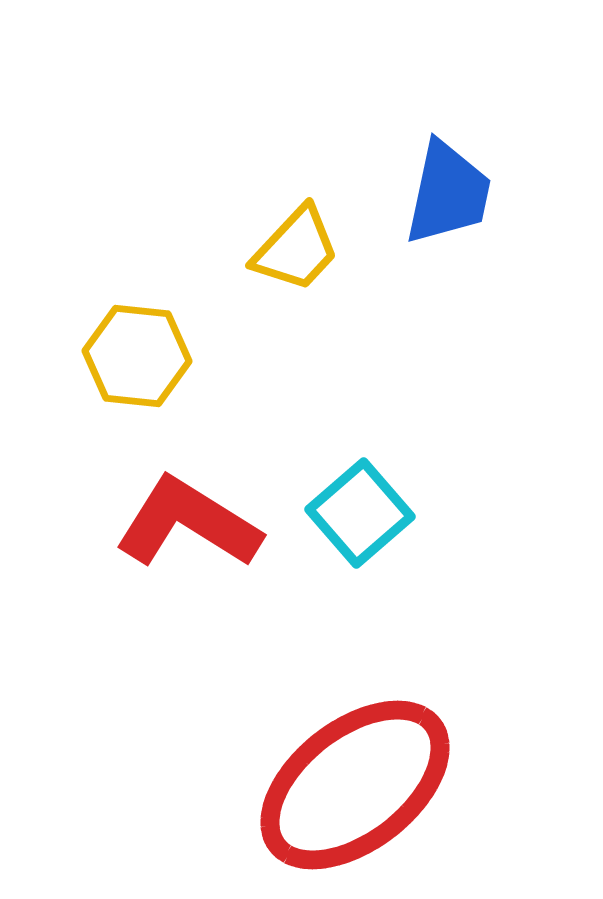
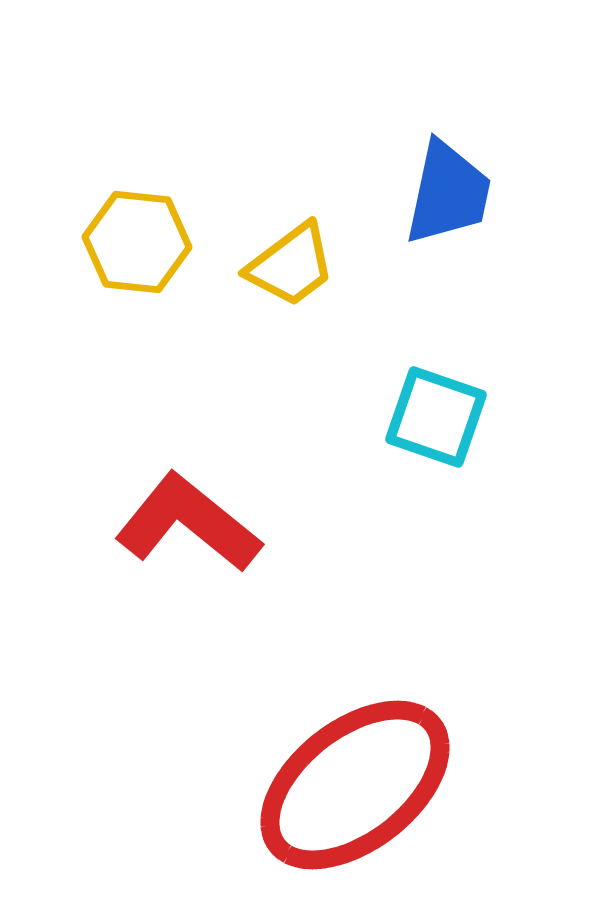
yellow trapezoid: moved 5 px left, 16 px down; rotated 10 degrees clockwise
yellow hexagon: moved 114 px up
cyan square: moved 76 px right, 96 px up; rotated 30 degrees counterclockwise
red L-shape: rotated 7 degrees clockwise
